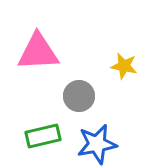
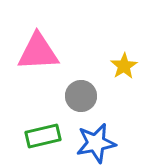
yellow star: rotated 28 degrees clockwise
gray circle: moved 2 px right
blue star: moved 1 px left, 1 px up
